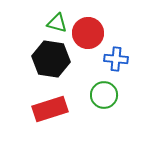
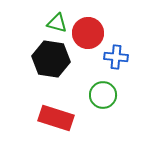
blue cross: moved 2 px up
green circle: moved 1 px left
red rectangle: moved 6 px right, 9 px down; rotated 36 degrees clockwise
